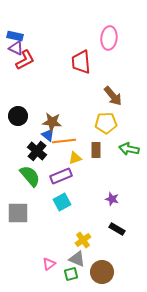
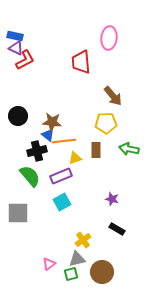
black cross: rotated 36 degrees clockwise
gray triangle: rotated 36 degrees counterclockwise
